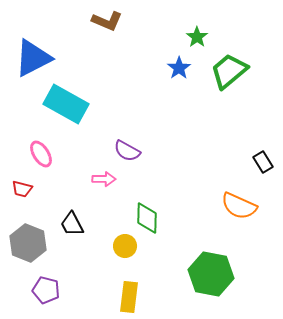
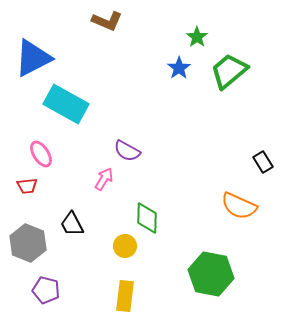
pink arrow: rotated 60 degrees counterclockwise
red trapezoid: moved 5 px right, 3 px up; rotated 20 degrees counterclockwise
yellow rectangle: moved 4 px left, 1 px up
